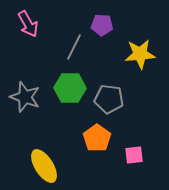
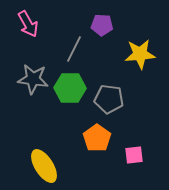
gray line: moved 2 px down
gray star: moved 8 px right, 18 px up; rotated 12 degrees counterclockwise
